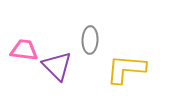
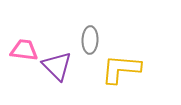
yellow L-shape: moved 5 px left
